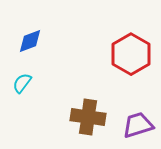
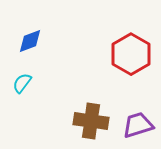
brown cross: moved 3 px right, 4 px down
